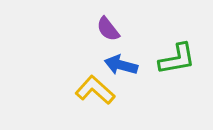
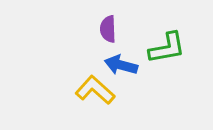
purple semicircle: rotated 36 degrees clockwise
green L-shape: moved 10 px left, 11 px up
